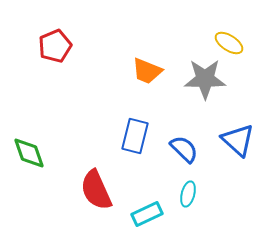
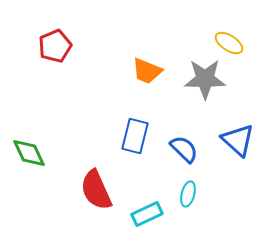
green diamond: rotated 6 degrees counterclockwise
